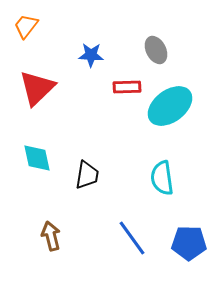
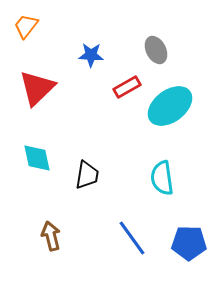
red rectangle: rotated 28 degrees counterclockwise
